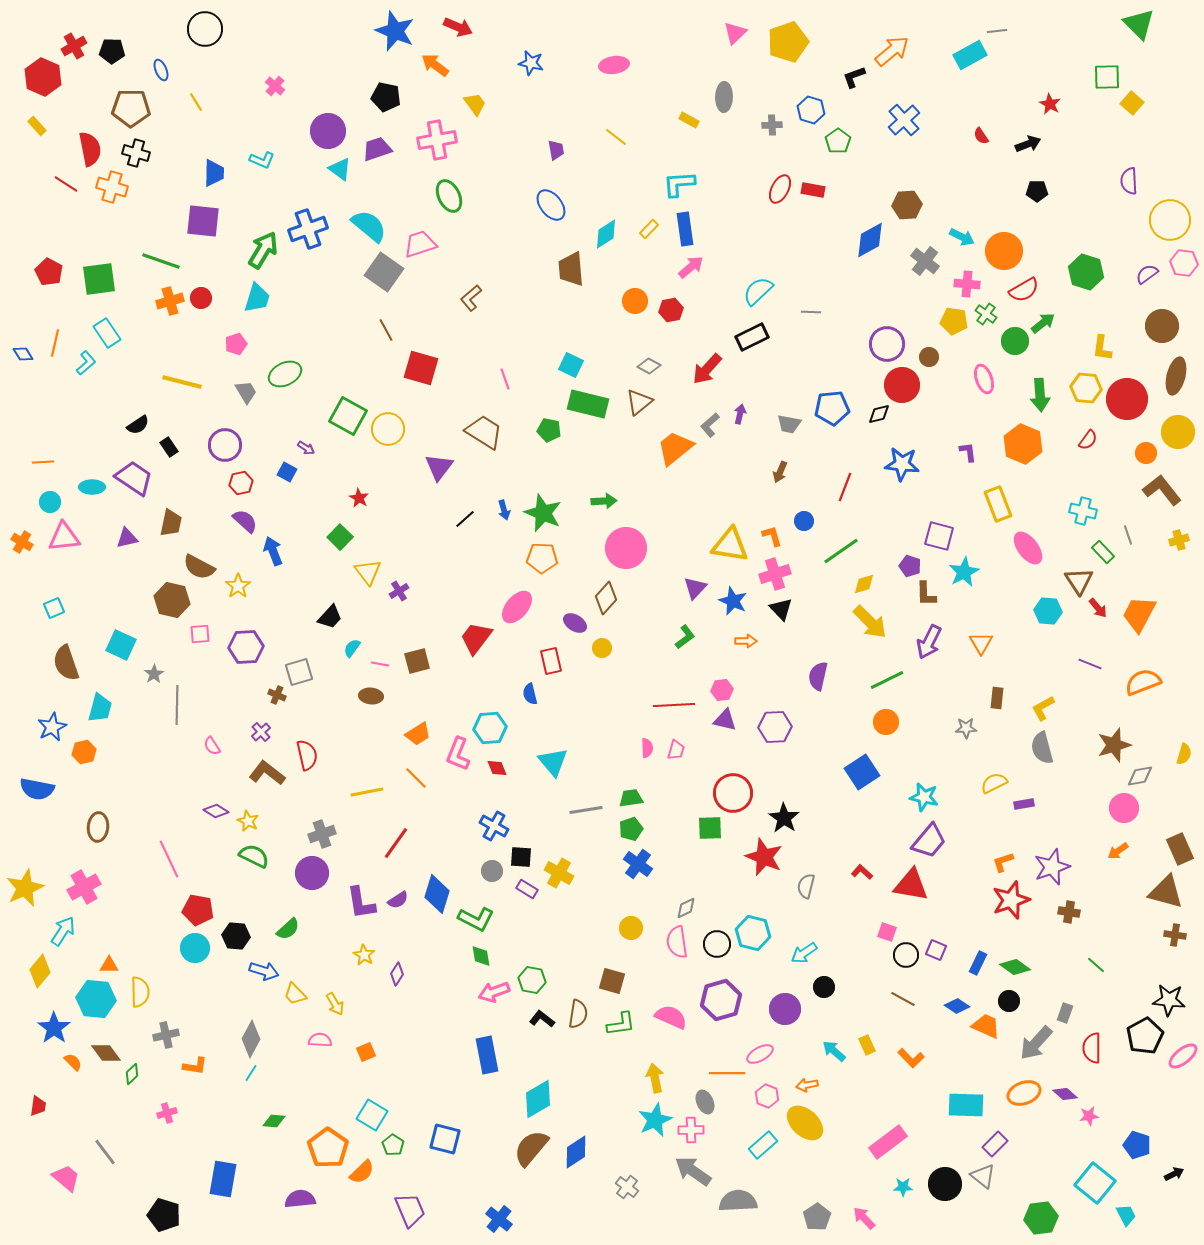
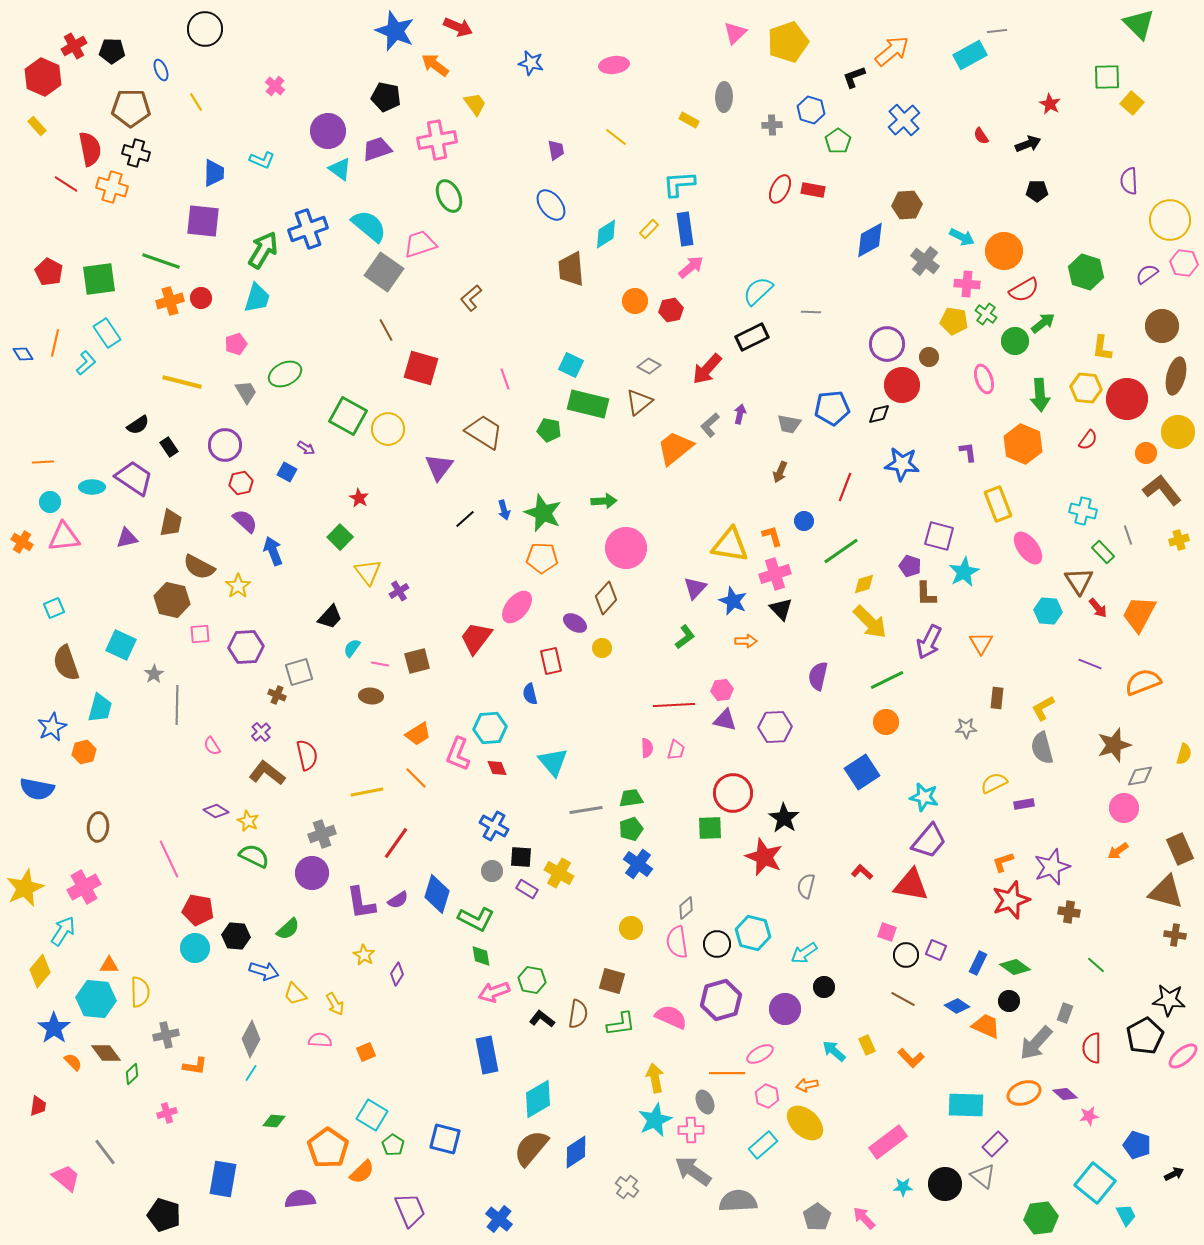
gray diamond at (686, 908): rotated 15 degrees counterclockwise
